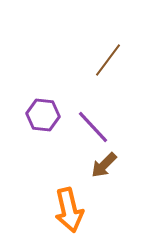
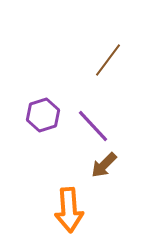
purple hexagon: rotated 24 degrees counterclockwise
purple line: moved 1 px up
orange arrow: rotated 9 degrees clockwise
